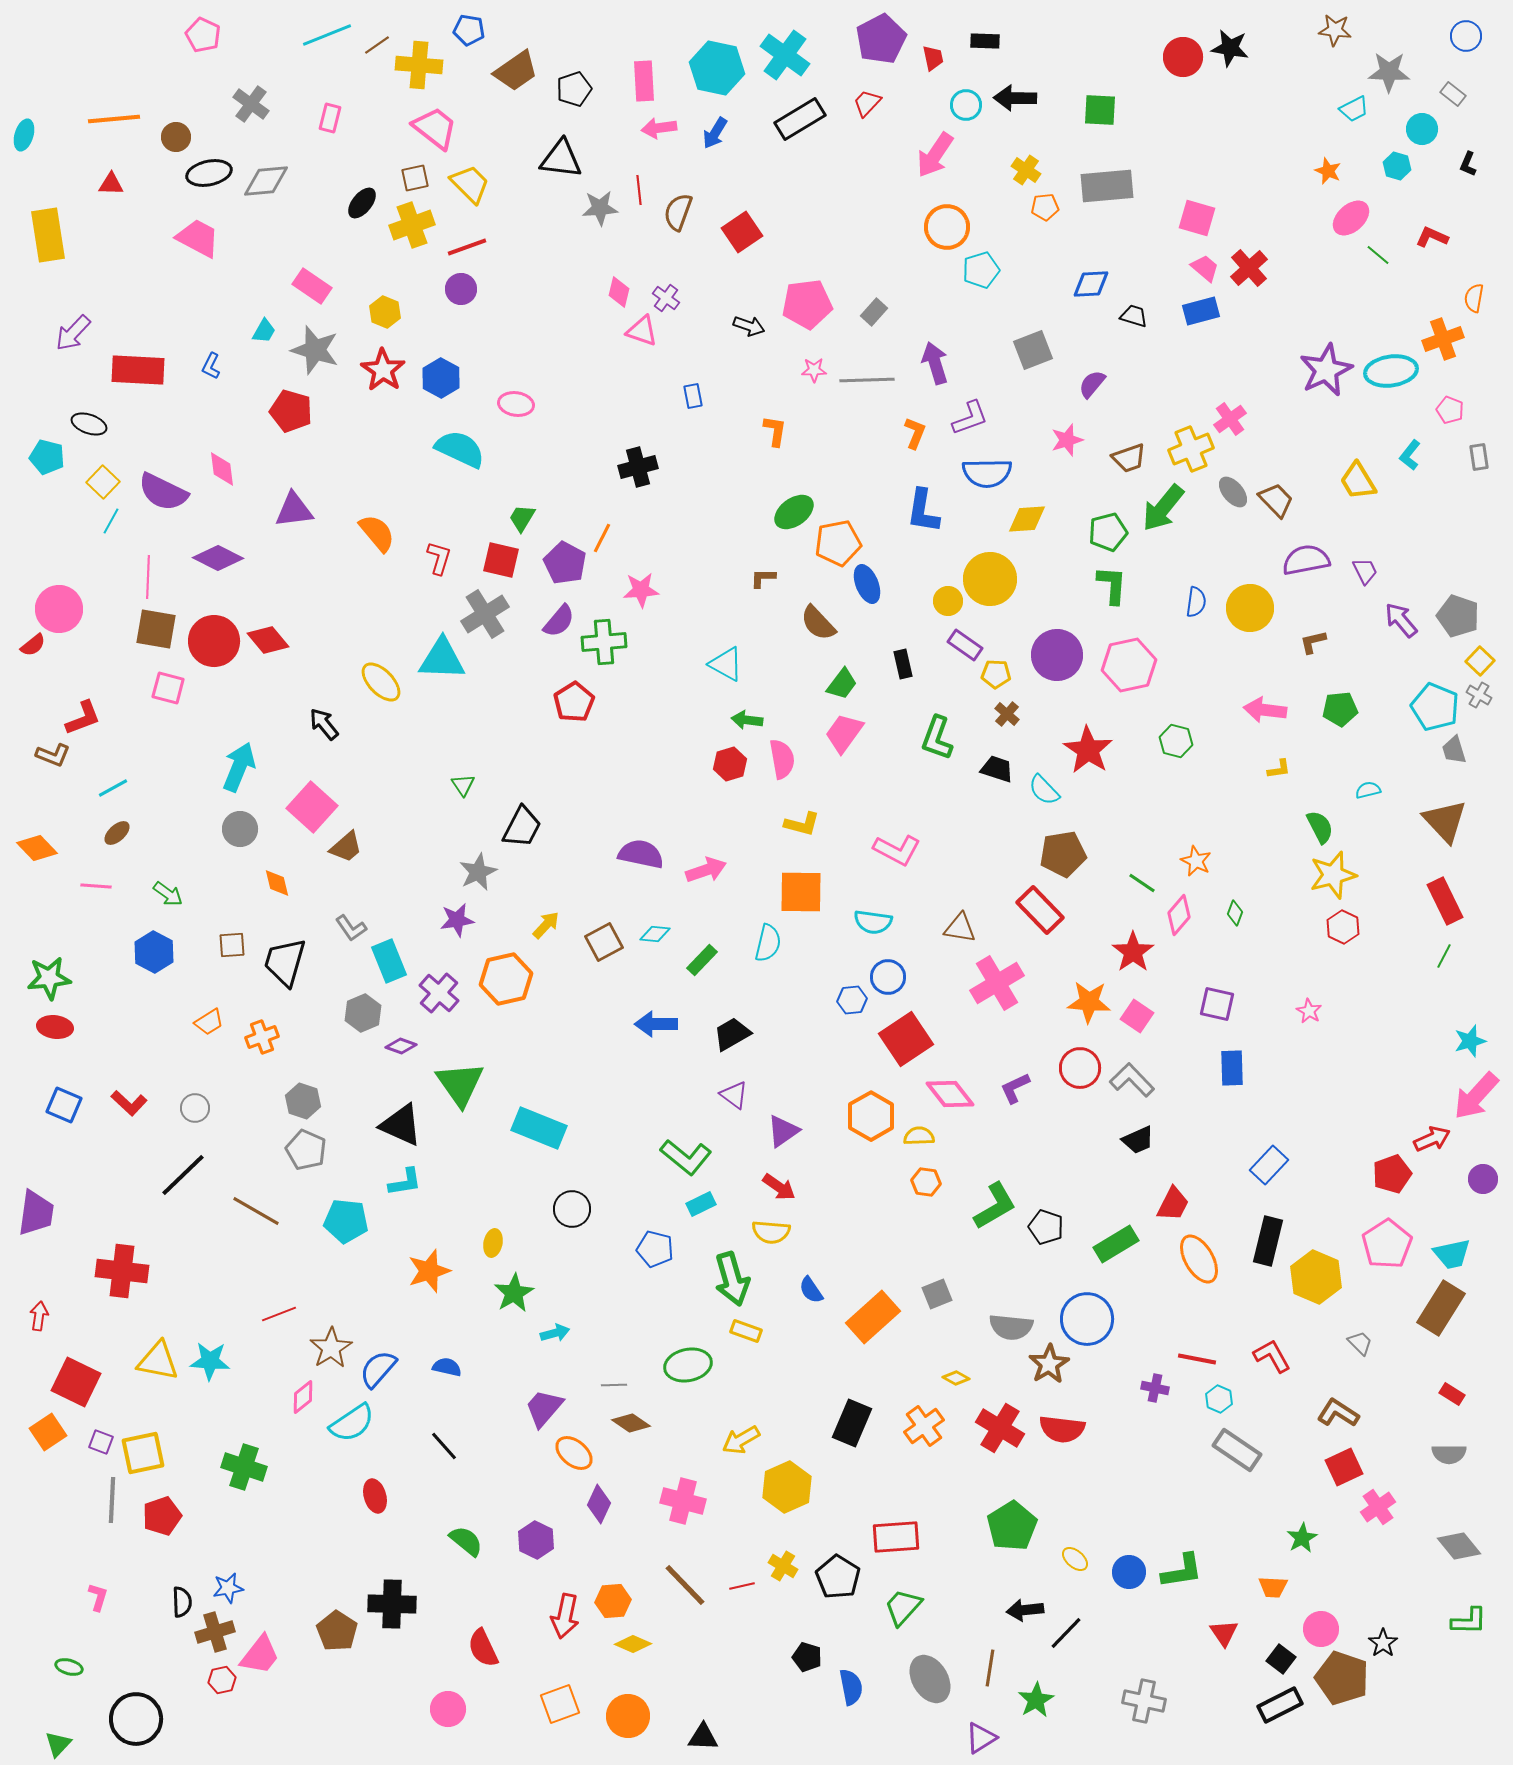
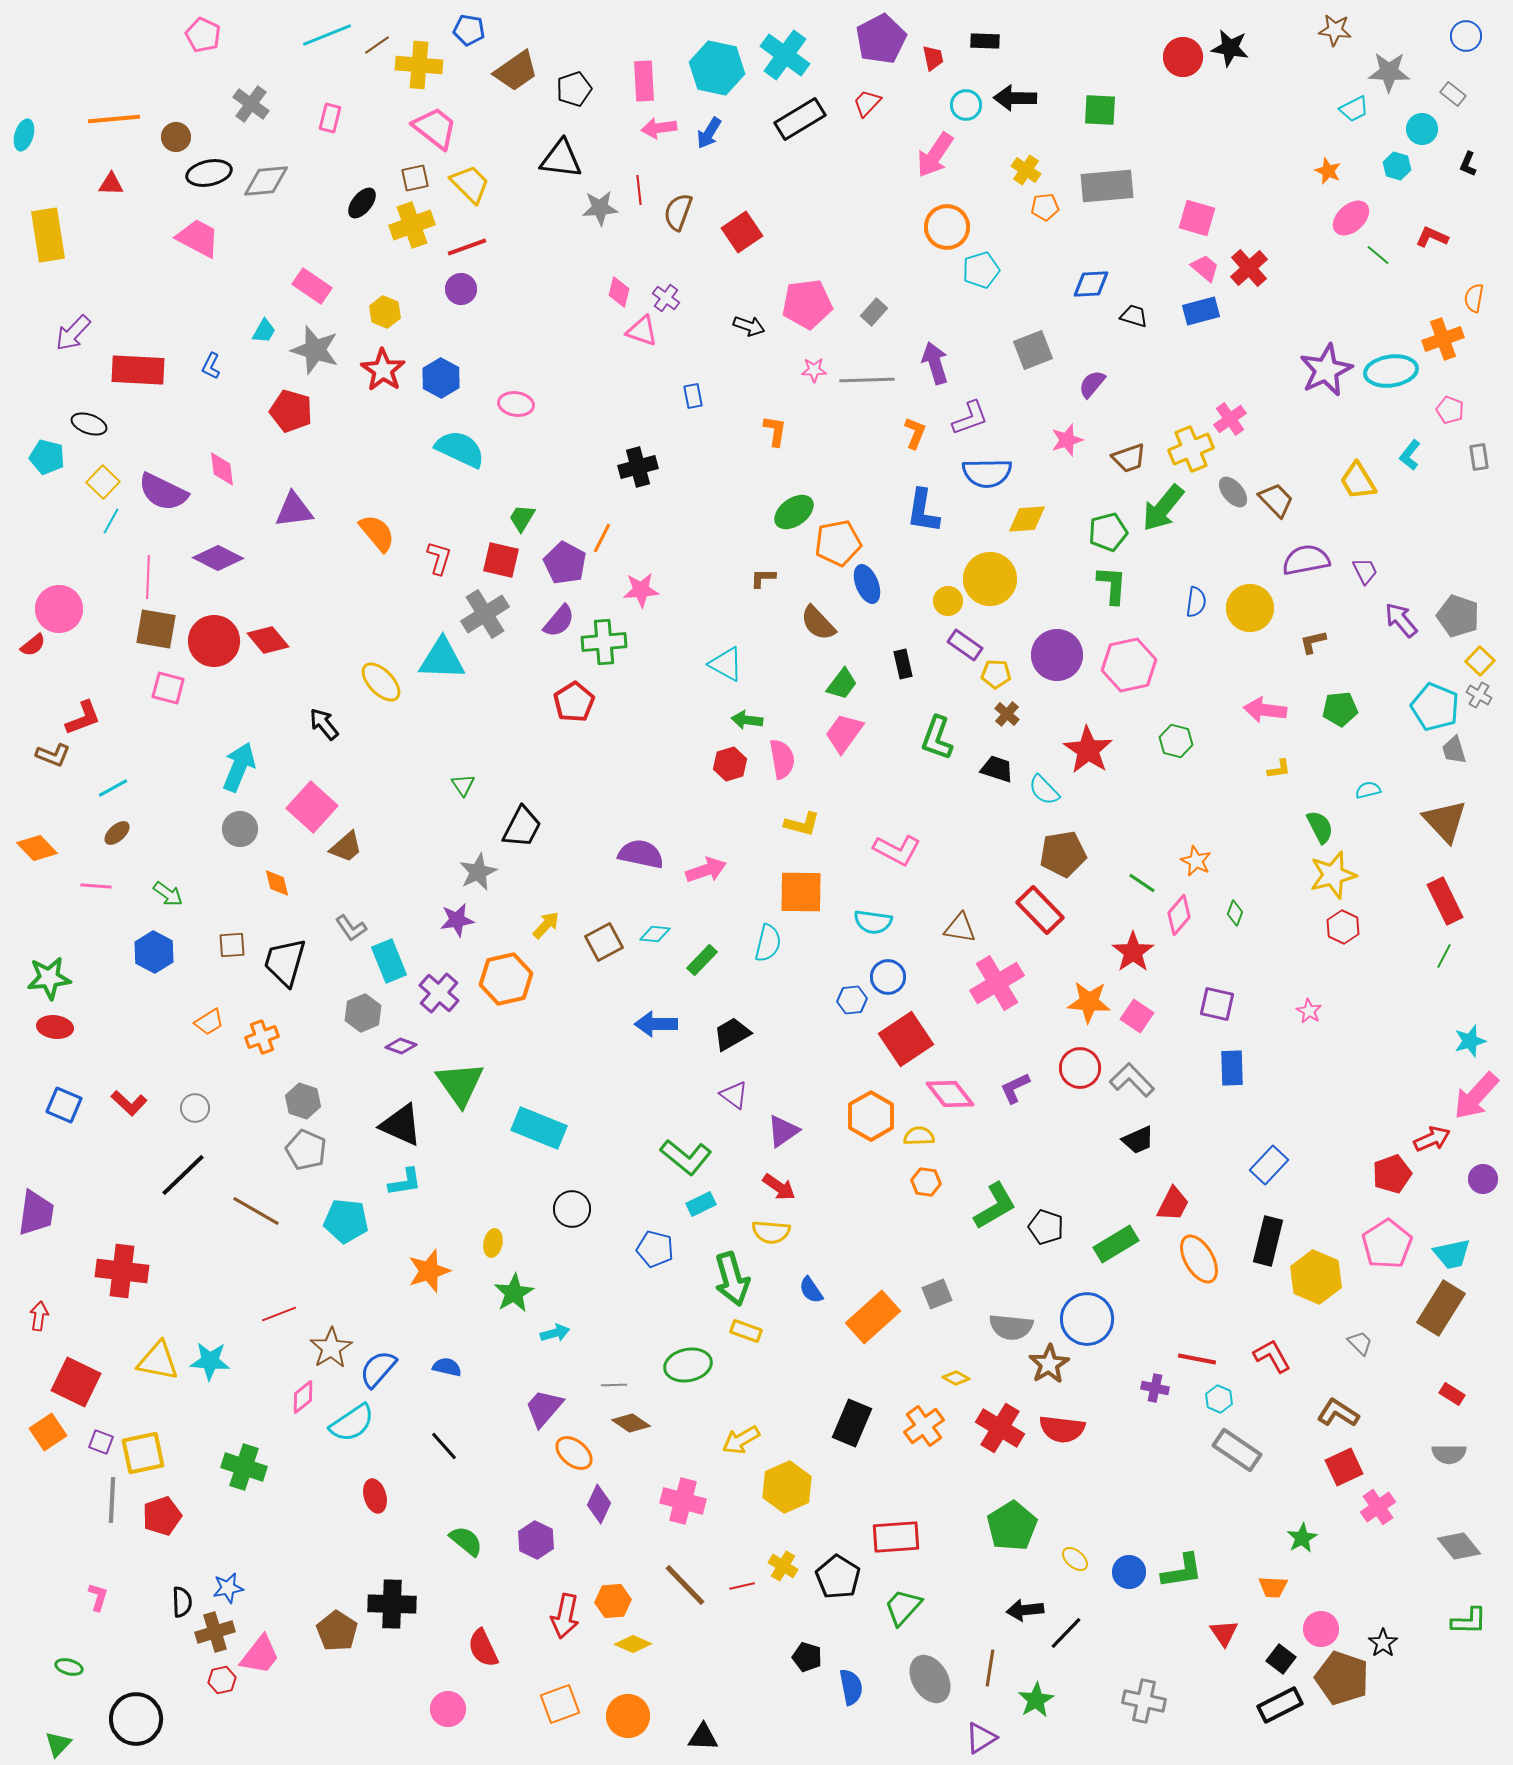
blue arrow at (715, 133): moved 6 px left
